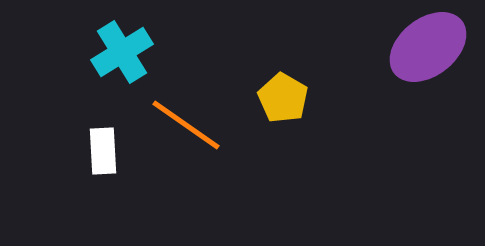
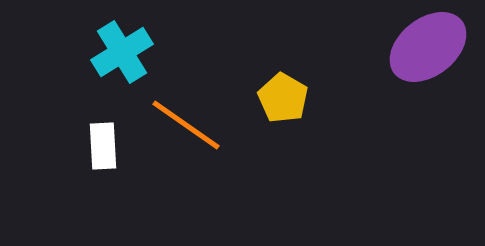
white rectangle: moved 5 px up
